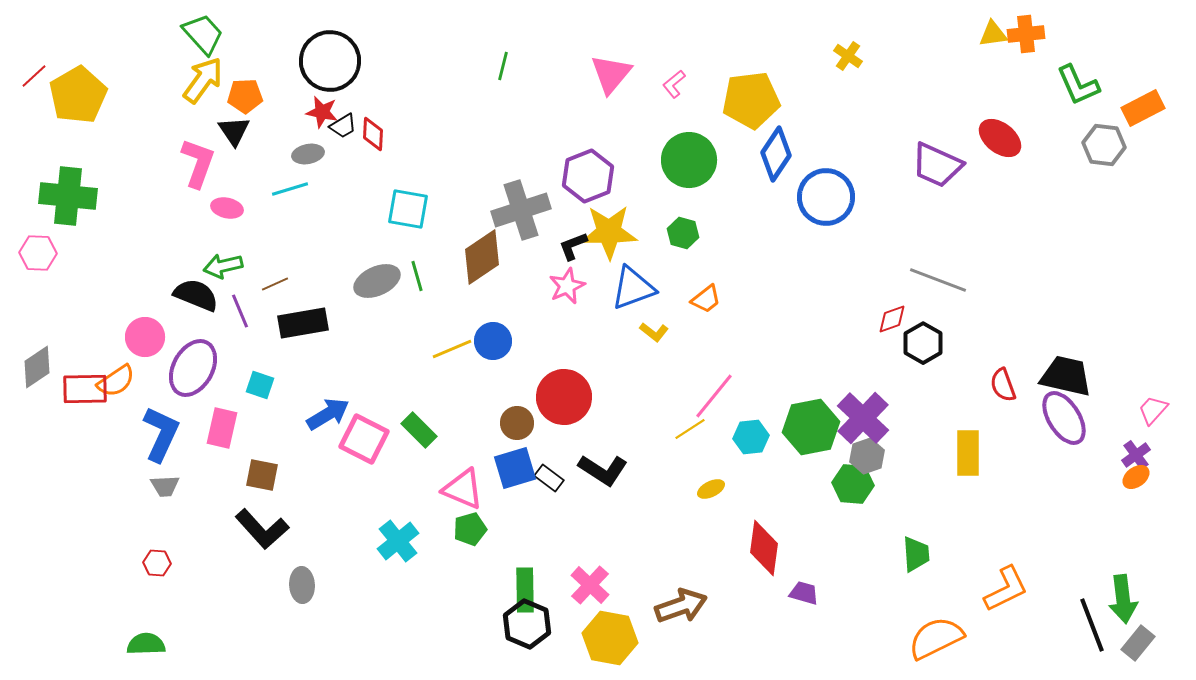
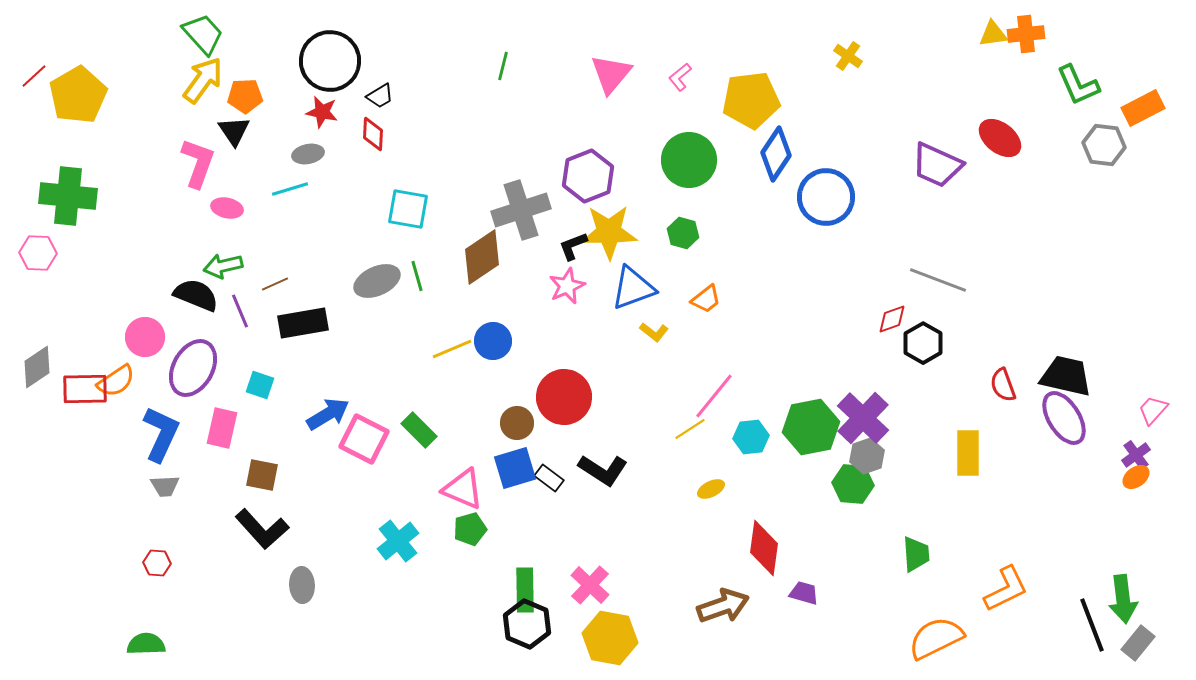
pink L-shape at (674, 84): moved 6 px right, 7 px up
black trapezoid at (343, 126): moved 37 px right, 30 px up
brown arrow at (681, 606): moved 42 px right
